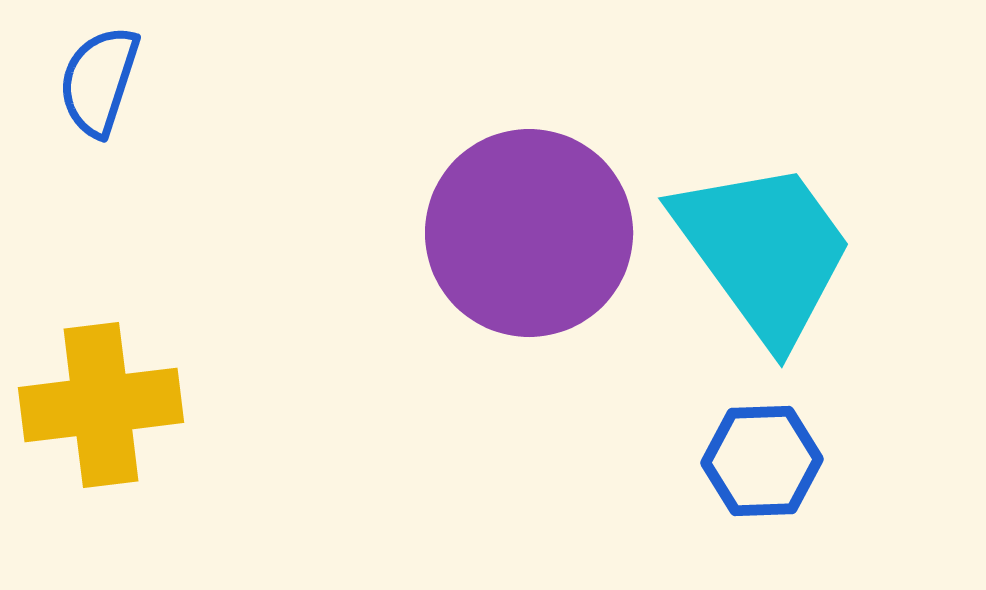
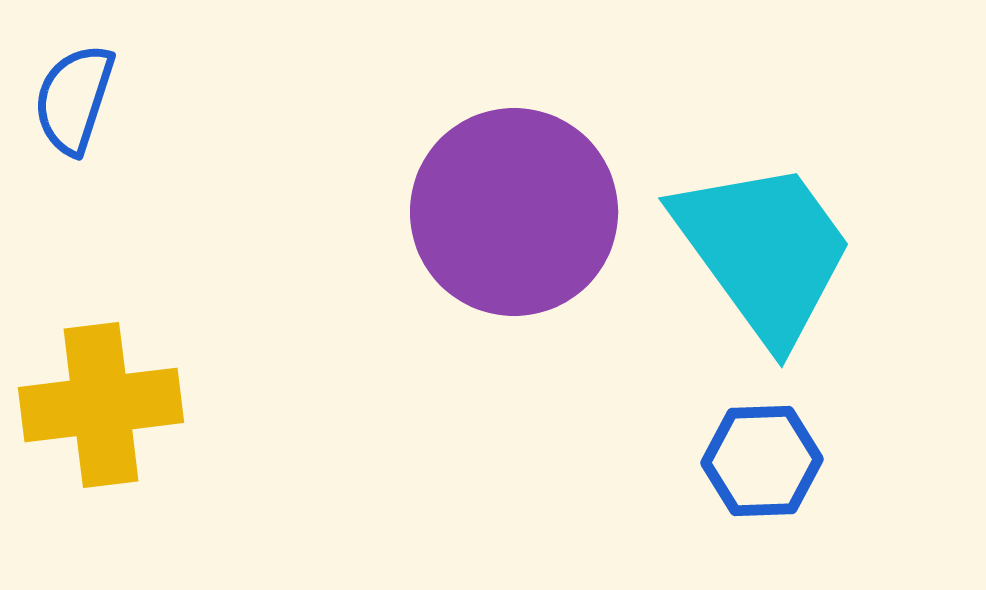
blue semicircle: moved 25 px left, 18 px down
purple circle: moved 15 px left, 21 px up
